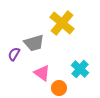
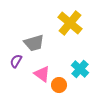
yellow cross: moved 8 px right
purple semicircle: moved 2 px right, 7 px down
pink triangle: moved 1 px down
orange circle: moved 3 px up
